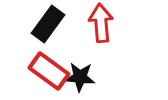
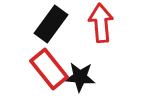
black rectangle: moved 3 px right
red rectangle: moved 2 px up; rotated 15 degrees clockwise
